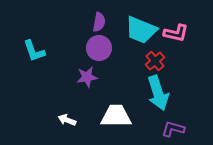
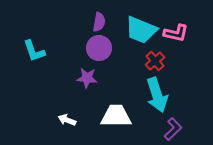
purple star: moved 1 px down; rotated 15 degrees clockwise
cyan arrow: moved 1 px left, 2 px down
purple L-shape: rotated 120 degrees clockwise
